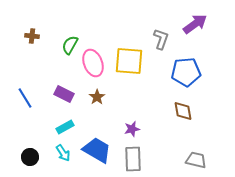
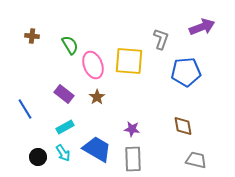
purple arrow: moved 7 px right, 3 px down; rotated 15 degrees clockwise
green semicircle: rotated 120 degrees clockwise
pink ellipse: moved 2 px down
purple rectangle: rotated 12 degrees clockwise
blue line: moved 11 px down
brown diamond: moved 15 px down
purple star: rotated 21 degrees clockwise
blue trapezoid: moved 1 px up
black circle: moved 8 px right
